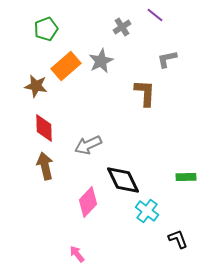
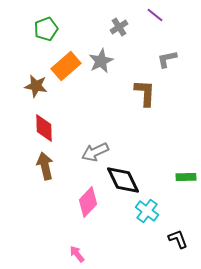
gray cross: moved 3 px left
gray arrow: moved 7 px right, 7 px down
